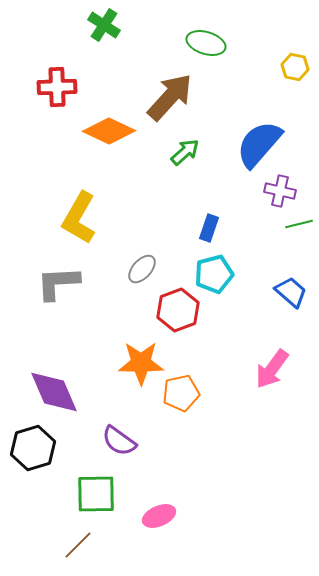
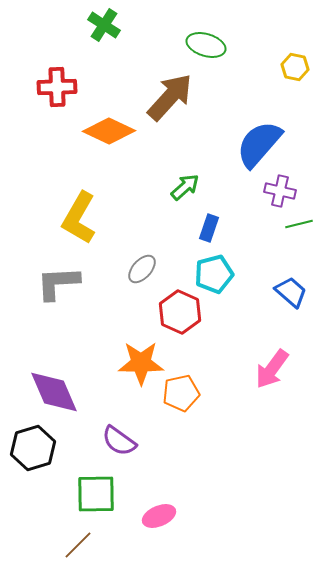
green ellipse: moved 2 px down
green arrow: moved 35 px down
red hexagon: moved 2 px right, 2 px down; rotated 15 degrees counterclockwise
